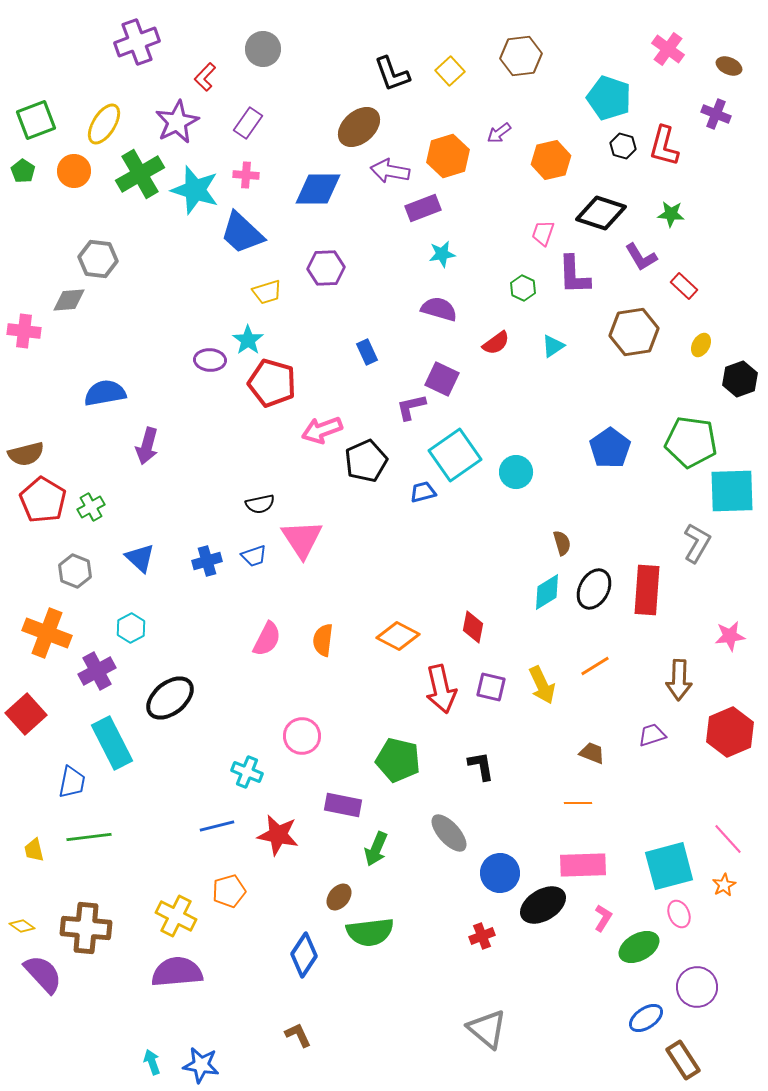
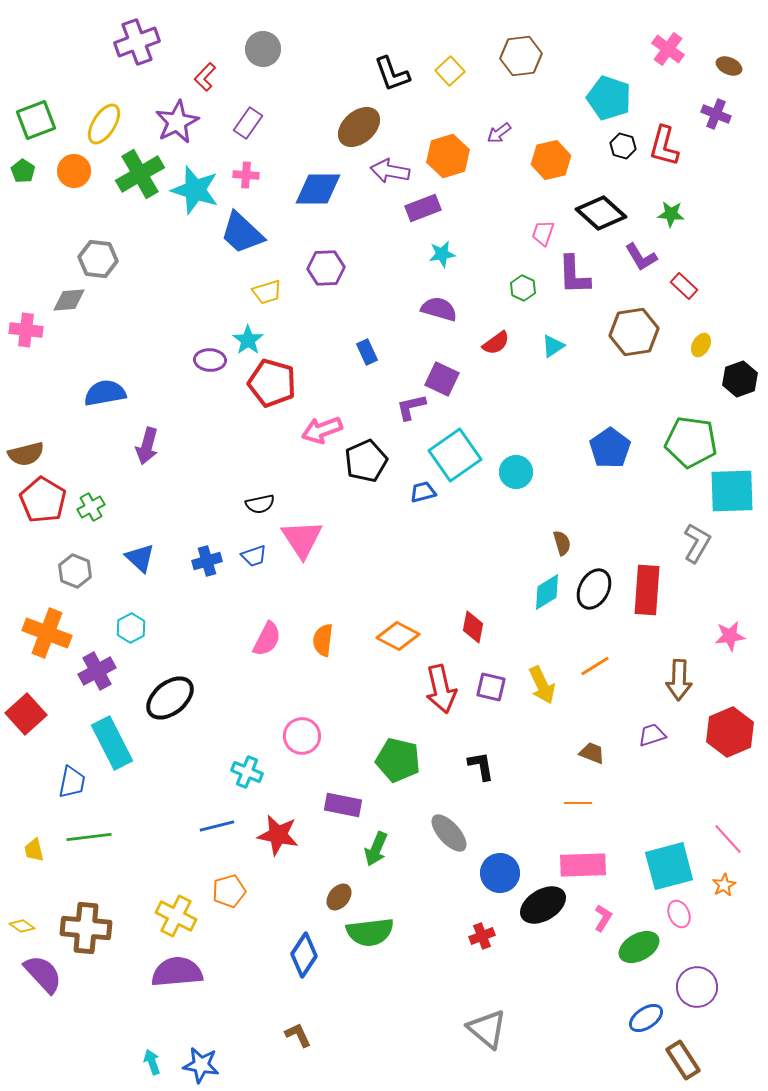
black diamond at (601, 213): rotated 24 degrees clockwise
pink cross at (24, 331): moved 2 px right, 1 px up
